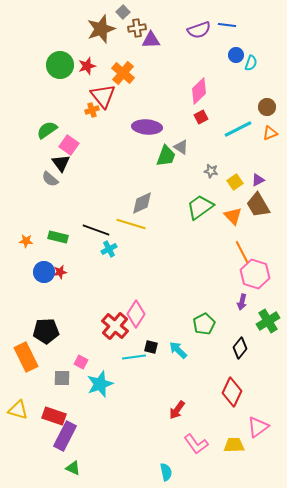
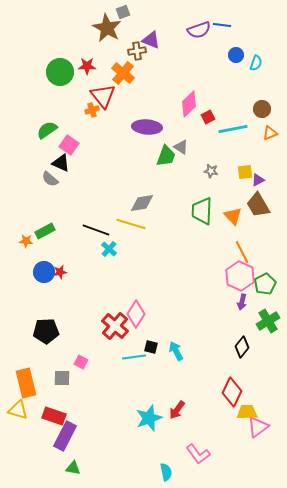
gray square at (123, 12): rotated 24 degrees clockwise
blue line at (227, 25): moved 5 px left
brown cross at (137, 28): moved 23 px down
brown star at (101, 29): moved 6 px right, 1 px up; rotated 24 degrees counterclockwise
purple triangle at (151, 40): rotated 24 degrees clockwise
cyan semicircle at (251, 63): moved 5 px right
green circle at (60, 65): moved 7 px down
red star at (87, 66): rotated 18 degrees clockwise
pink diamond at (199, 91): moved 10 px left, 13 px down
brown circle at (267, 107): moved 5 px left, 2 px down
red square at (201, 117): moved 7 px right
cyan line at (238, 129): moved 5 px left; rotated 16 degrees clockwise
black triangle at (61, 163): rotated 30 degrees counterclockwise
yellow square at (235, 182): moved 10 px right, 10 px up; rotated 28 degrees clockwise
gray diamond at (142, 203): rotated 15 degrees clockwise
green trapezoid at (200, 207): moved 2 px right, 4 px down; rotated 52 degrees counterclockwise
green rectangle at (58, 237): moved 13 px left, 6 px up; rotated 42 degrees counterclockwise
cyan cross at (109, 249): rotated 21 degrees counterclockwise
pink hexagon at (255, 274): moved 15 px left, 2 px down; rotated 8 degrees clockwise
green pentagon at (204, 324): moved 61 px right, 40 px up
black diamond at (240, 348): moved 2 px right, 1 px up
cyan arrow at (178, 350): moved 2 px left, 1 px down; rotated 18 degrees clockwise
orange rectangle at (26, 357): moved 26 px down; rotated 12 degrees clockwise
cyan star at (100, 384): moved 49 px right, 34 px down
pink L-shape at (196, 444): moved 2 px right, 10 px down
yellow trapezoid at (234, 445): moved 13 px right, 33 px up
green triangle at (73, 468): rotated 14 degrees counterclockwise
